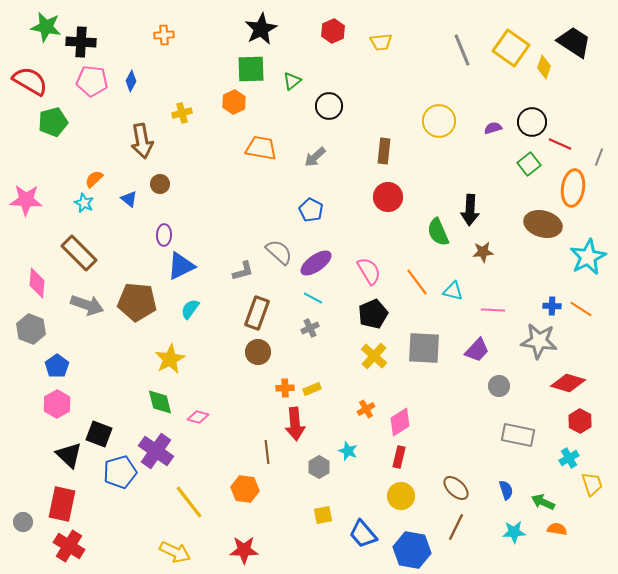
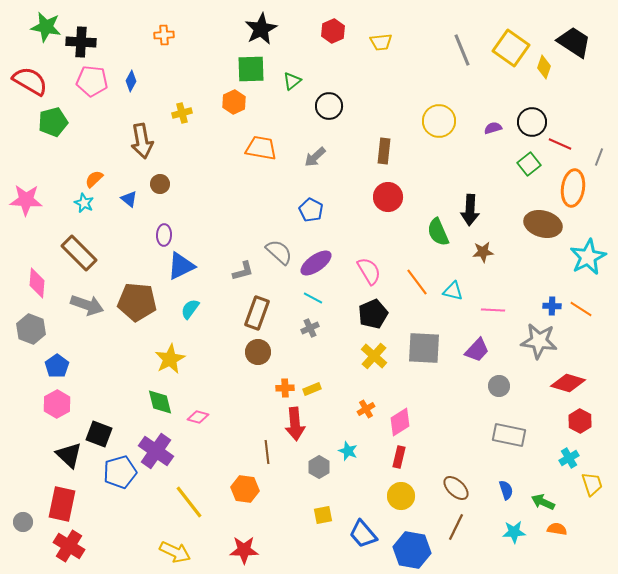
gray rectangle at (518, 435): moved 9 px left
